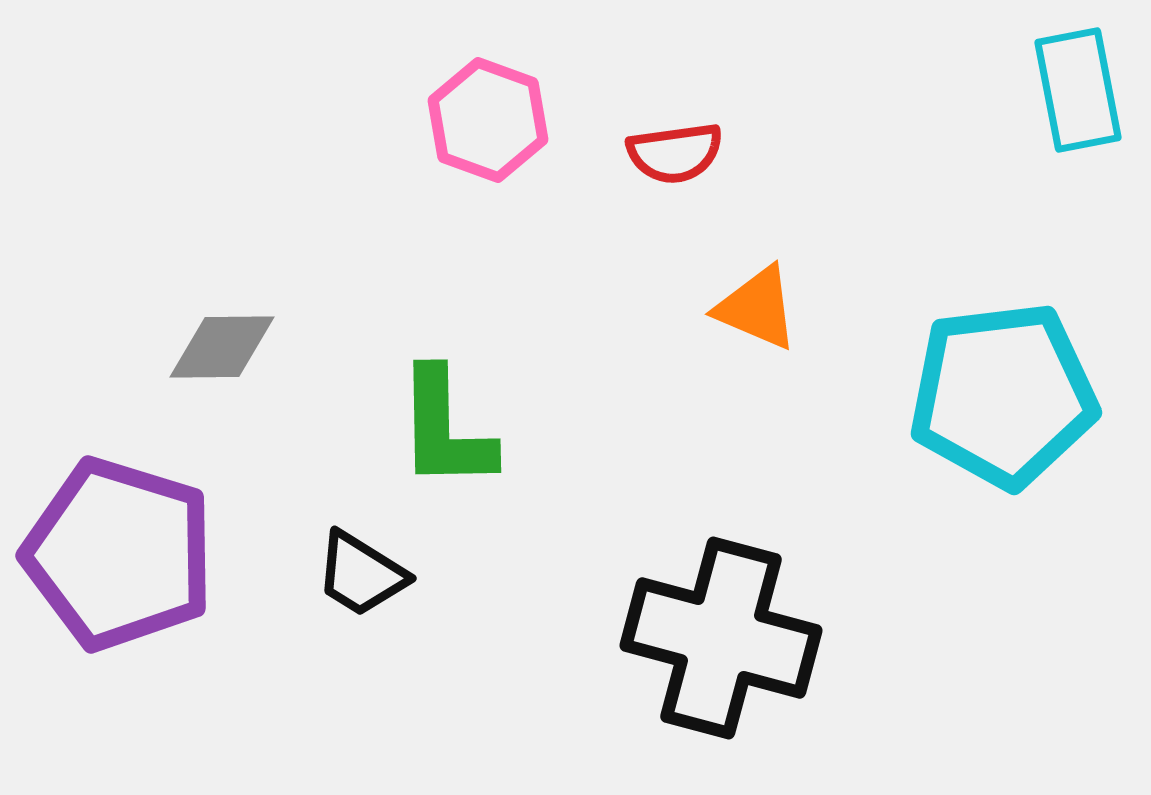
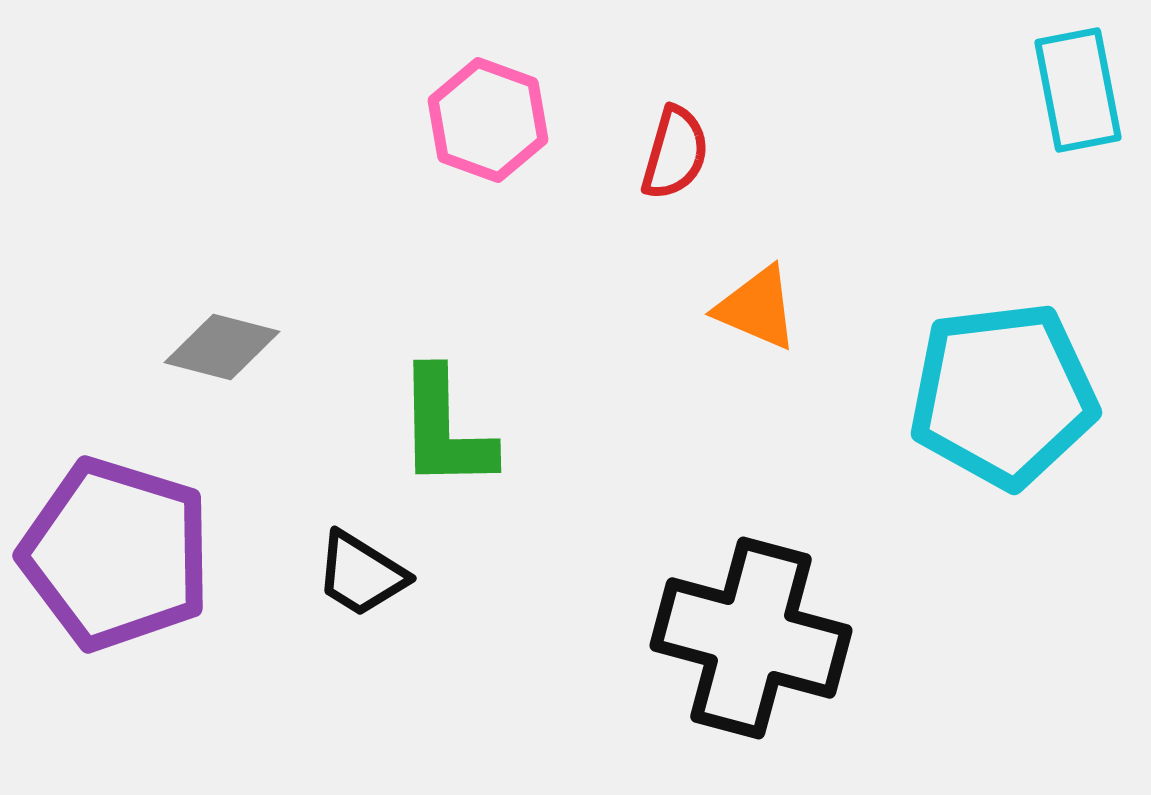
red semicircle: rotated 66 degrees counterclockwise
gray diamond: rotated 15 degrees clockwise
purple pentagon: moved 3 px left
black cross: moved 30 px right
